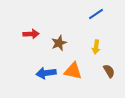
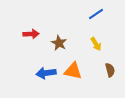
brown star: rotated 21 degrees counterclockwise
yellow arrow: moved 3 px up; rotated 40 degrees counterclockwise
brown semicircle: moved 1 px right, 1 px up; rotated 16 degrees clockwise
